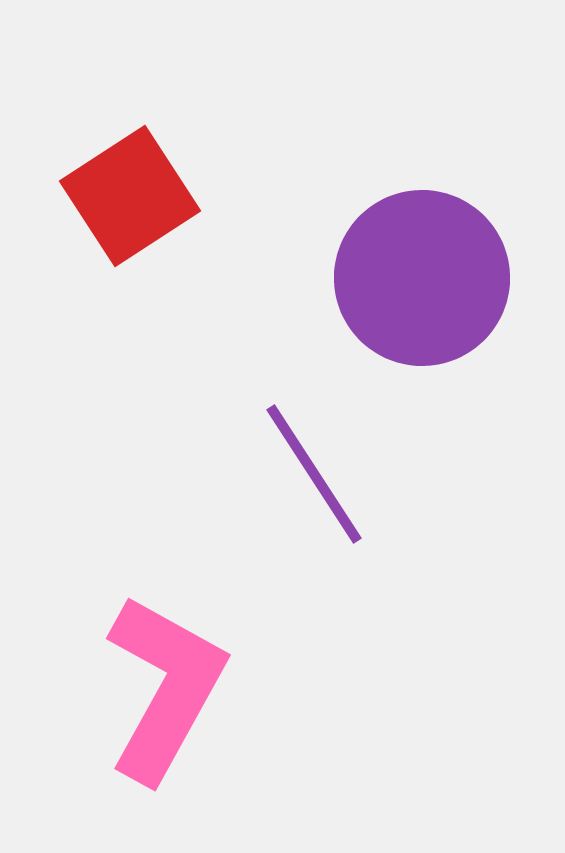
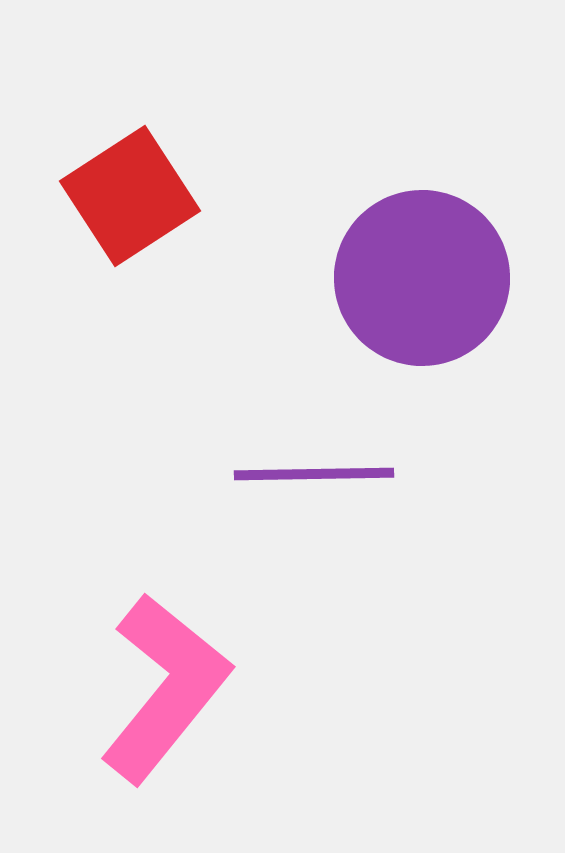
purple line: rotated 58 degrees counterclockwise
pink L-shape: rotated 10 degrees clockwise
